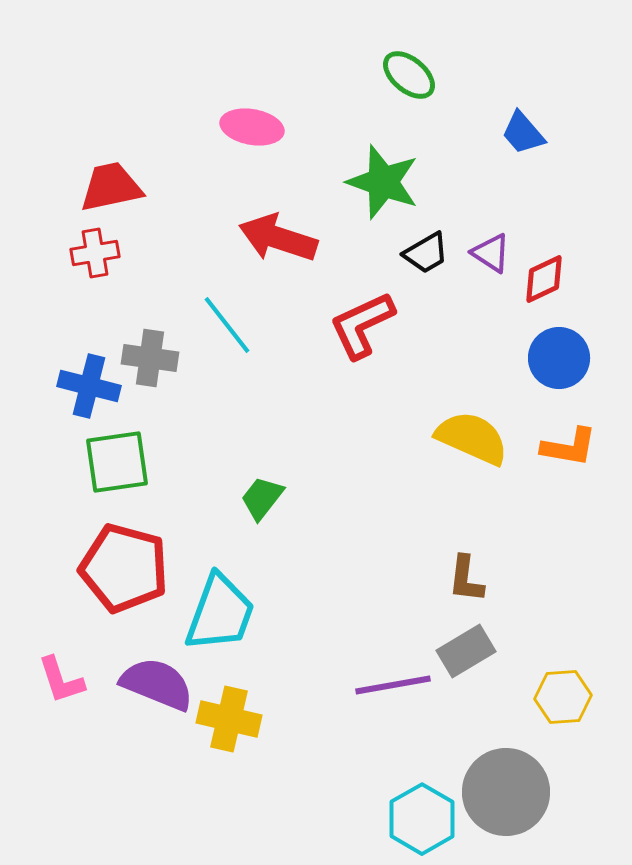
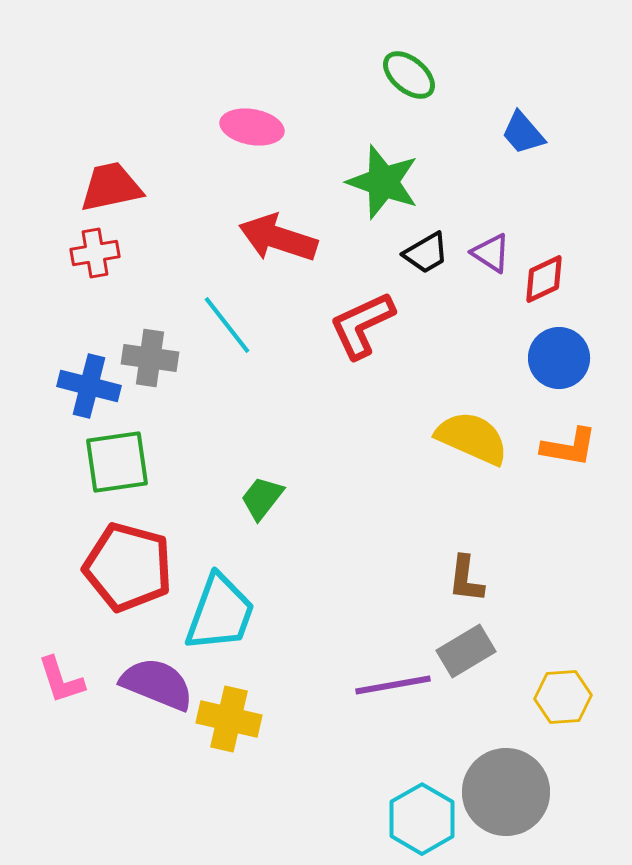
red pentagon: moved 4 px right, 1 px up
